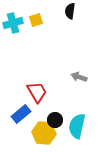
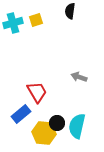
black circle: moved 2 px right, 3 px down
